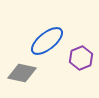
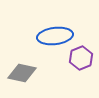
blue ellipse: moved 8 px right, 5 px up; rotated 32 degrees clockwise
